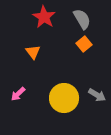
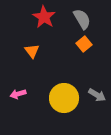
orange triangle: moved 1 px left, 1 px up
pink arrow: rotated 28 degrees clockwise
